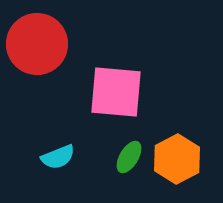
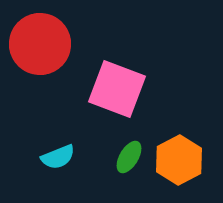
red circle: moved 3 px right
pink square: moved 1 px right, 3 px up; rotated 16 degrees clockwise
orange hexagon: moved 2 px right, 1 px down
